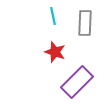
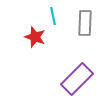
red star: moved 20 px left, 15 px up
purple rectangle: moved 3 px up
